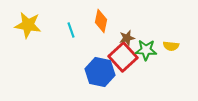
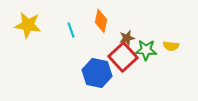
blue hexagon: moved 3 px left, 1 px down
